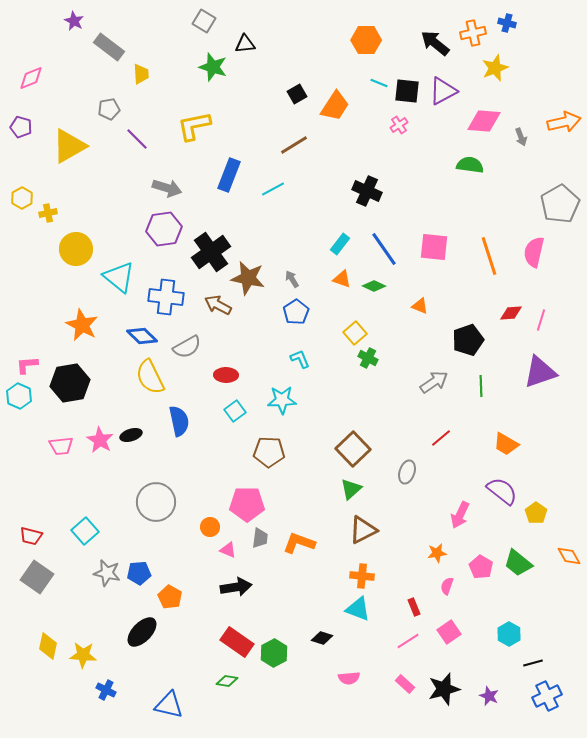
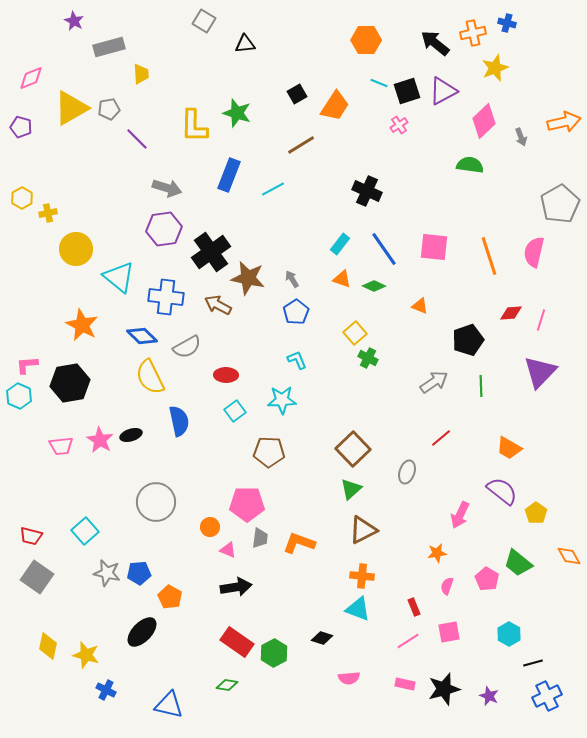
gray rectangle at (109, 47): rotated 52 degrees counterclockwise
green star at (213, 67): moved 24 px right, 46 px down
black square at (407, 91): rotated 24 degrees counterclockwise
pink diamond at (484, 121): rotated 48 degrees counterclockwise
yellow L-shape at (194, 126): rotated 78 degrees counterclockwise
brown line at (294, 145): moved 7 px right
yellow triangle at (69, 146): moved 2 px right, 38 px up
cyan L-shape at (300, 359): moved 3 px left, 1 px down
purple triangle at (540, 372): rotated 27 degrees counterclockwise
orange trapezoid at (506, 444): moved 3 px right, 4 px down
pink pentagon at (481, 567): moved 6 px right, 12 px down
pink square at (449, 632): rotated 25 degrees clockwise
yellow star at (83, 655): moved 3 px right; rotated 12 degrees clockwise
green diamond at (227, 681): moved 4 px down
pink rectangle at (405, 684): rotated 30 degrees counterclockwise
